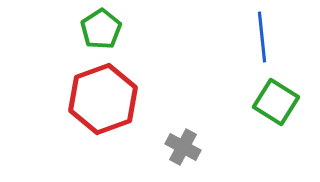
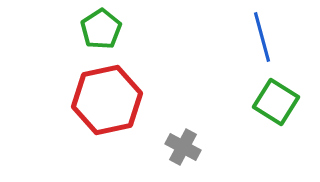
blue line: rotated 9 degrees counterclockwise
red hexagon: moved 4 px right, 1 px down; rotated 8 degrees clockwise
